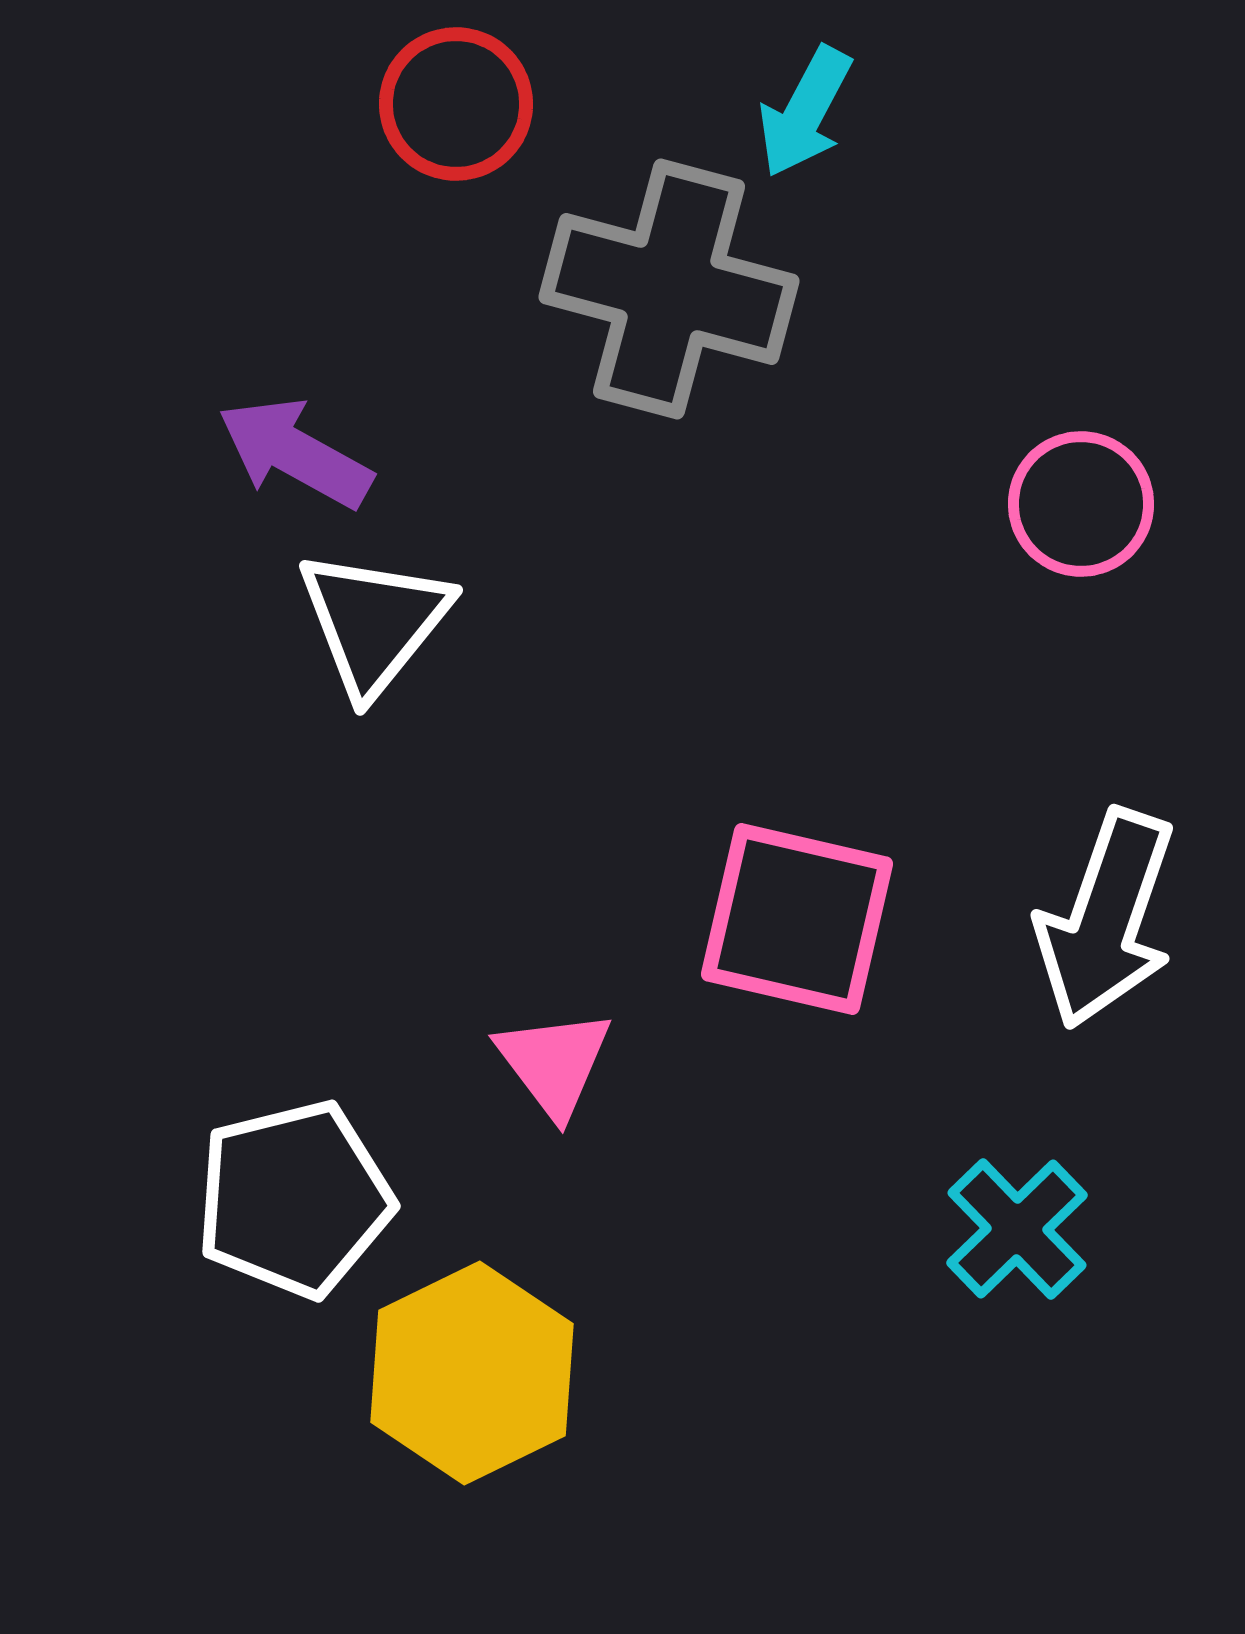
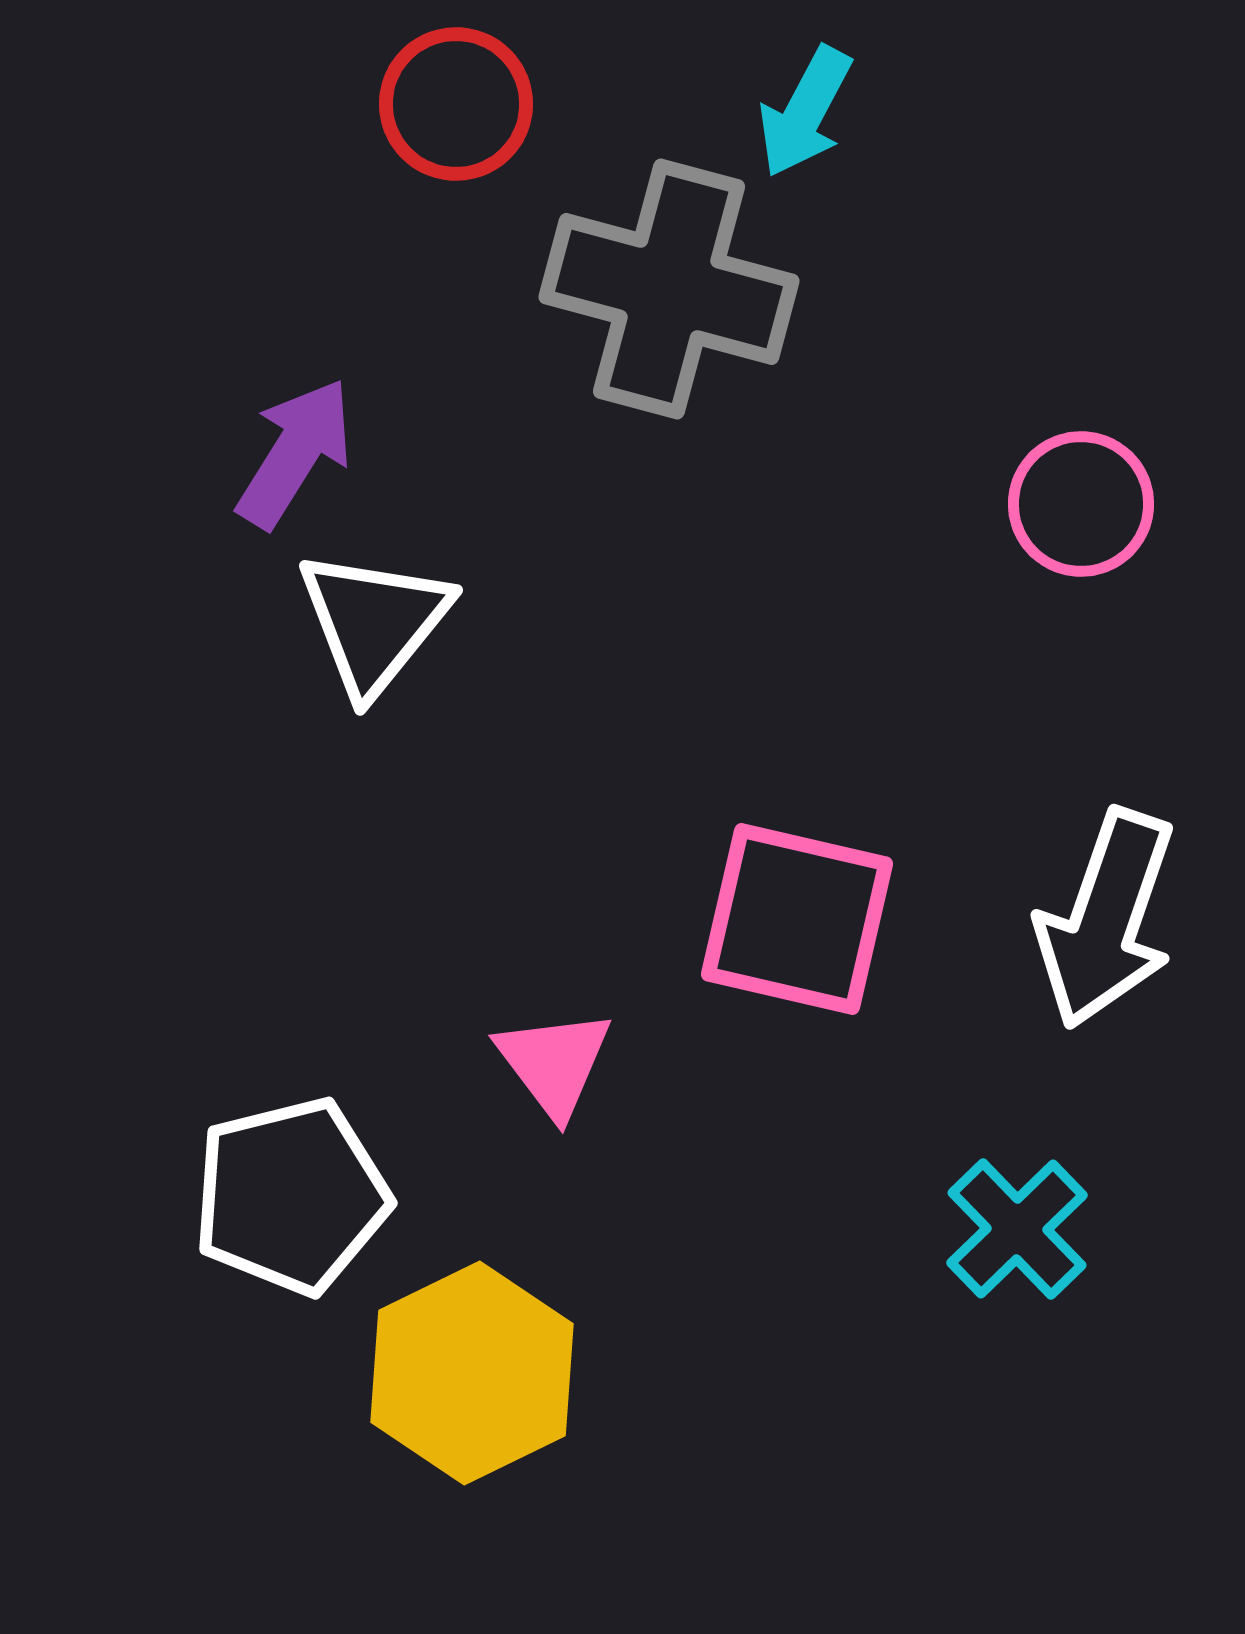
purple arrow: rotated 93 degrees clockwise
white pentagon: moved 3 px left, 3 px up
